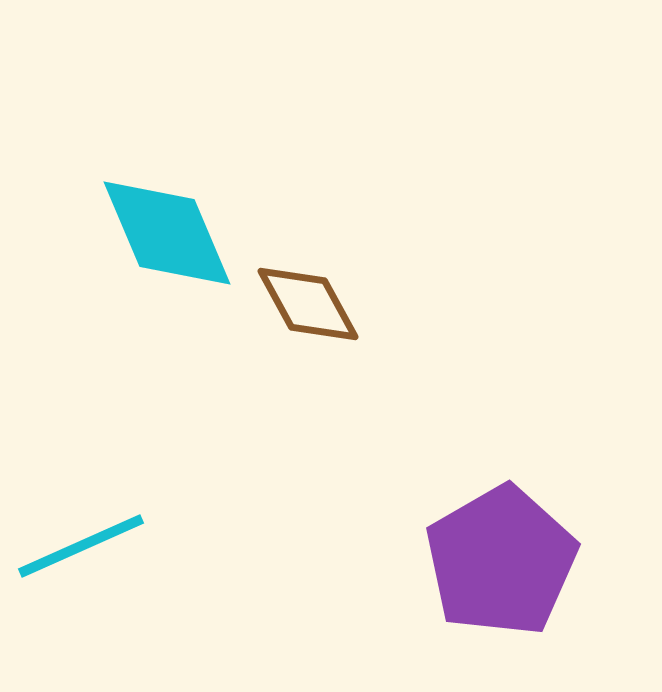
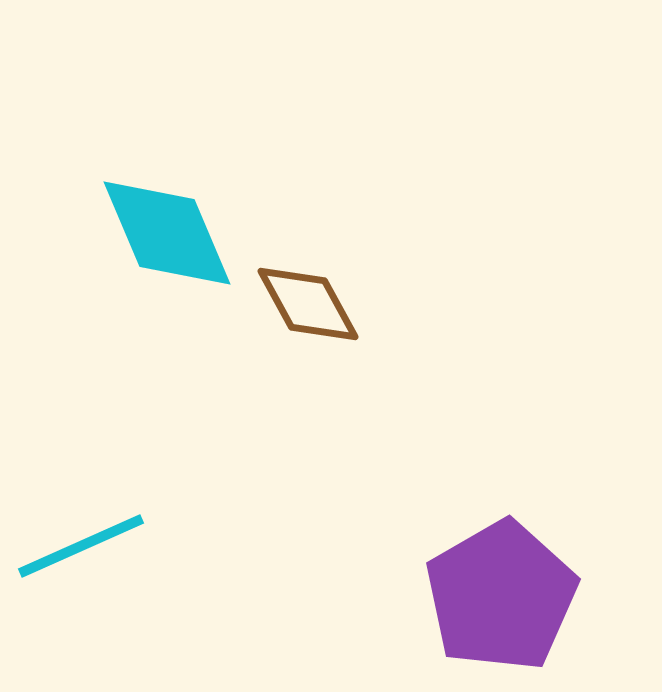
purple pentagon: moved 35 px down
